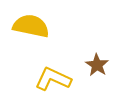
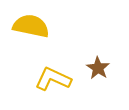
brown star: moved 1 px right, 3 px down
